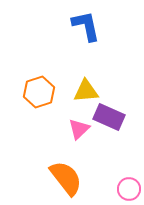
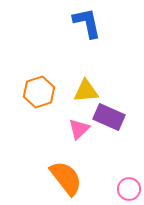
blue L-shape: moved 1 px right, 3 px up
